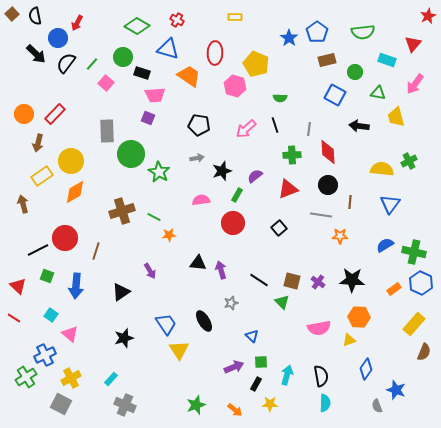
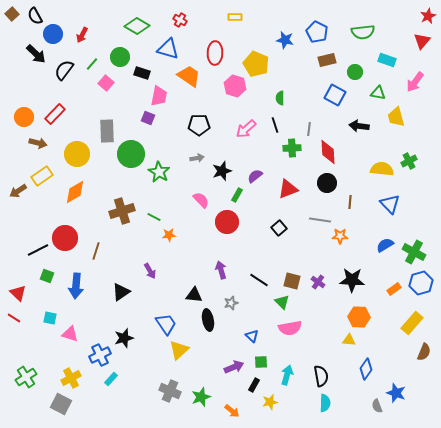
black semicircle at (35, 16): rotated 18 degrees counterclockwise
red cross at (177, 20): moved 3 px right
red arrow at (77, 23): moved 5 px right, 12 px down
blue pentagon at (317, 32): rotated 10 degrees counterclockwise
blue circle at (58, 38): moved 5 px left, 4 px up
blue star at (289, 38): moved 4 px left, 2 px down; rotated 24 degrees counterclockwise
red triangle at (413, 44): moved 9 px right, 3 px up
green circle at (123, 57): moved 3 px left
black semicircle at (66, 63): moved 2 px left, 7 px down
pink arrow at (415, 84): moved 2 px up
pink trapezoid at (155, 95): moved 4 px right, 1 px down; rotated 75 degrees counterclockwise
green semicircle at (280, 98): rotated 88 degrees clockwise
orange circle at (24, 114): moved 3 px down
black pentagon at (199, 125): rotated 10 degrees counterclockwise
brown arrow at (38, 143): rotated 90 degrees counterclockwise
green cross at (292, 155): moved 7 px up
yellow circle at (71, 161): moved 6 px right, 7 px up
black circle at (328, 185): moved 1 px left, 2 px up
pink semicircle at (201, 200): rotated 54 degrees clockwise
brown arrow at (23, 204): moved 5 px left, 13 px up; rotated 108 degrees counterclockwise
blue triangle at (390, 204): rotated 20 degrees counterclockwise
gray line at (321, 215): moved 1 px left, 5 px down
red circle at (233, 223): moved 6 px left, 1 px up
green cross at (414, 252): rotated 15 degrees clockwise
black triangle at (198, 263): moved 4 px left, 32 px down
blue hexagon at (421, 283): rotated 20 degrees clockwise
red triangle at (18, 286): moved 7 px down
cyan square at (51, 315): moved 1 px left, 3 px down; rotated 24 degrees counterclockwise
black ellipse at (204, 321): moved 4 px right, 1 px up; rotated 20 degrees clockwise
yellow rectangle at (414, 324): moved 2 px left, 1 px up
pink semicircle at (319, 328): moved 29 px left
pink triangle at (70, 334): rotated 24 degrees counterclockwise
yellow triangle at (349, 340): rotated 24 degrees clockwise
yellow triangle at (179, 350): rotated 20 degrees clockwise
blue cross at (45, 355): moved 55 px right
black rectangle at (256, 384): moved 2 px left, 1 px down
blue star at (396, 390): moved 3 px down
yellow star at (270, 404): moved 2 px up; rotated 14 degrees counterclockwise
gray cross at (125, 405): moved 45 px right, 14 px up
green star at (196, 405): moved 5 px right, 8 px up
orange arrow at (235, 410): moved 3 px left, 1 px down
